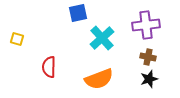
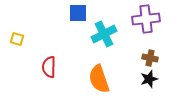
blue square: rotated 12 degrees clockwise
purple cross: moved 6 px up
cyan cross: moved 2 px right, 4 px up; rotated 15 degrees clockwise
brown cross: moved 2 px right, 1 px down
orange semicircle: rotated 92 degrees clockwise
